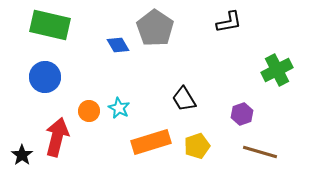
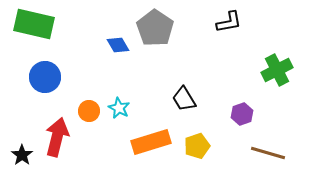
green rectangle: moved 16 px left, 1 px up
brown line: moved 8 px right, 1 px down
